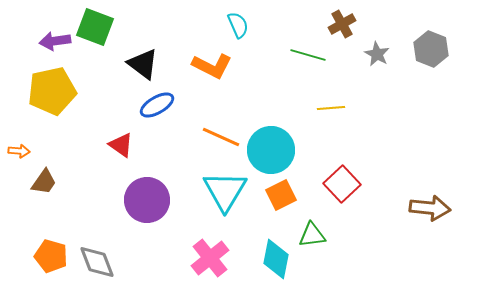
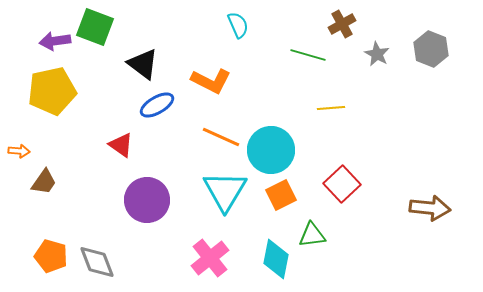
orange L-shape: moved 1 px left, 15 px down
